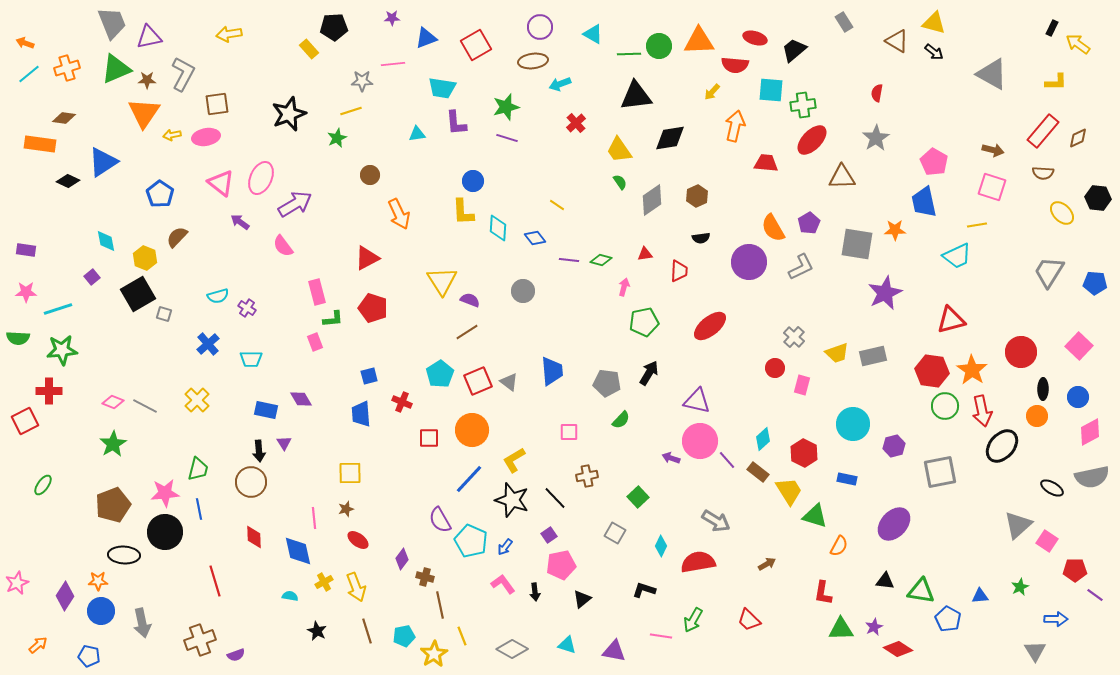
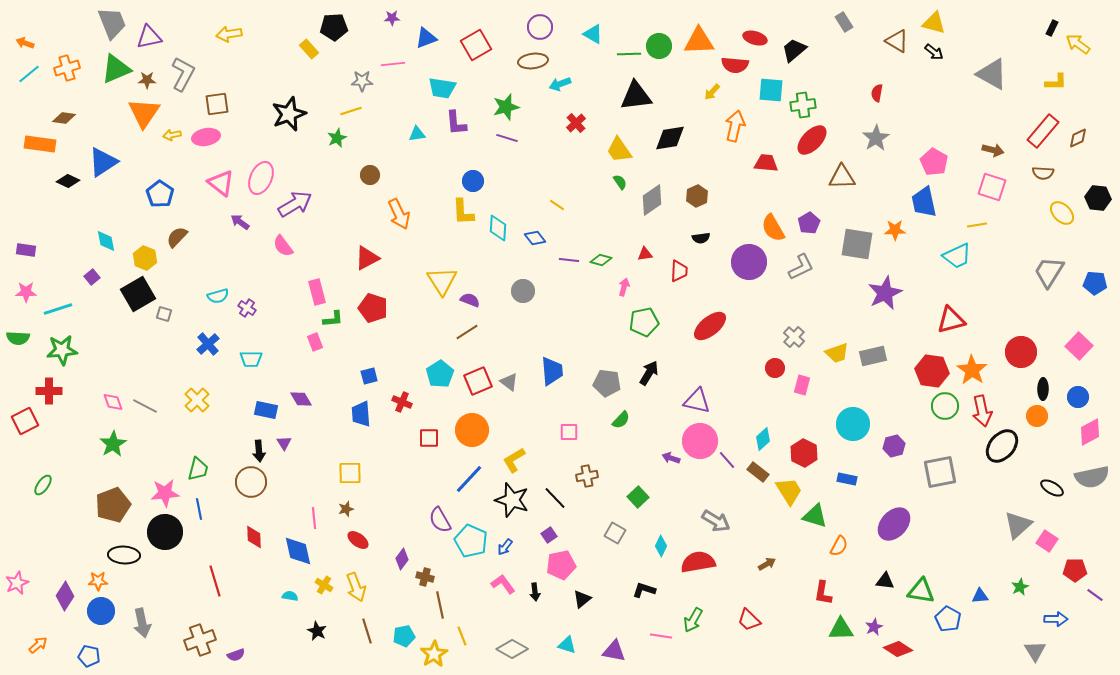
pink diamond at (113, 402): rotated 50 degrees clockwise
yellow cross at (324, 582): moved 3 px down; rotated 30 degrees counterclockwise
